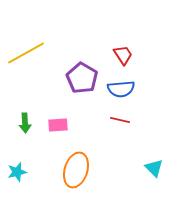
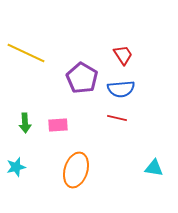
yellow line: rotated 54 degrees clockwise
red line: moved 3 px left, 2 px up
cyan triangle: rotated 36 degrees counterclockwise
cyan star: moved 1 px left, 5 px up
